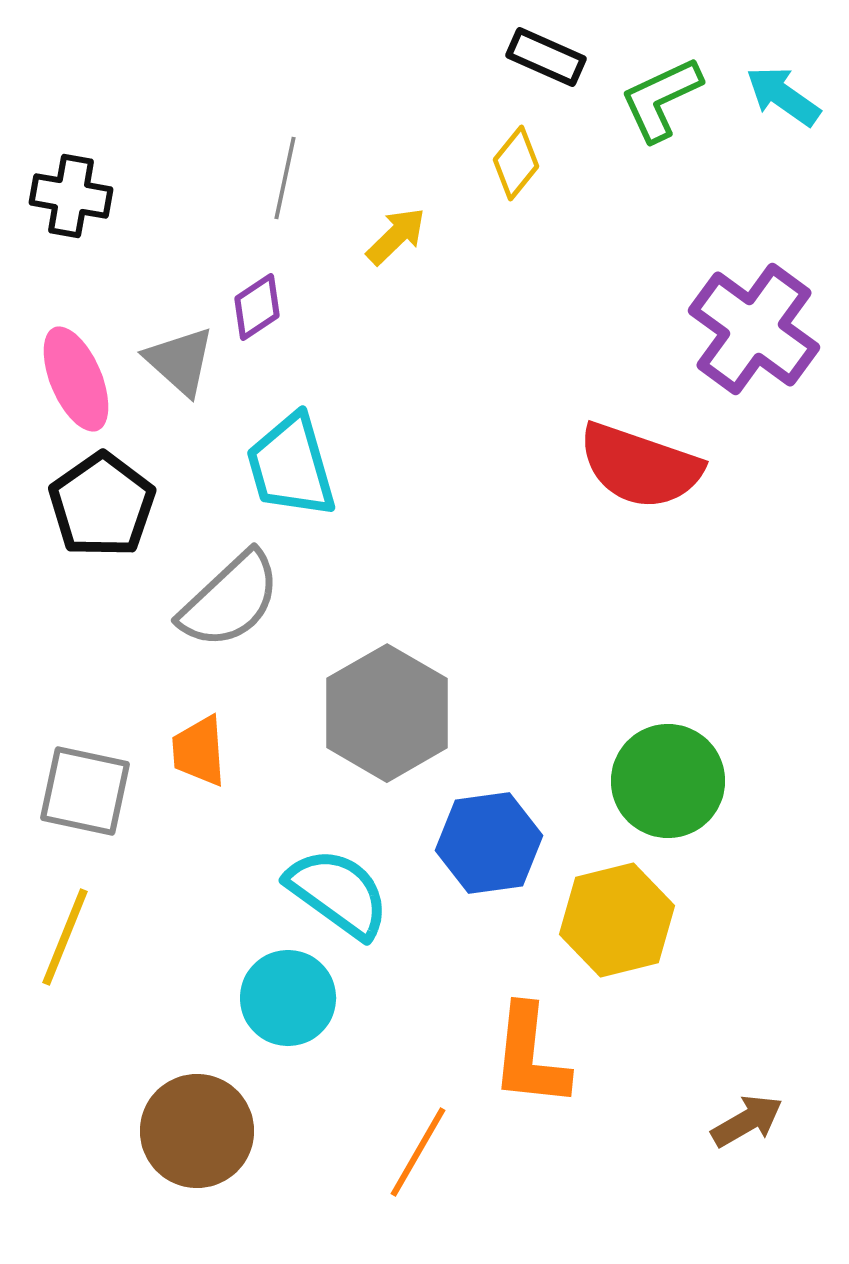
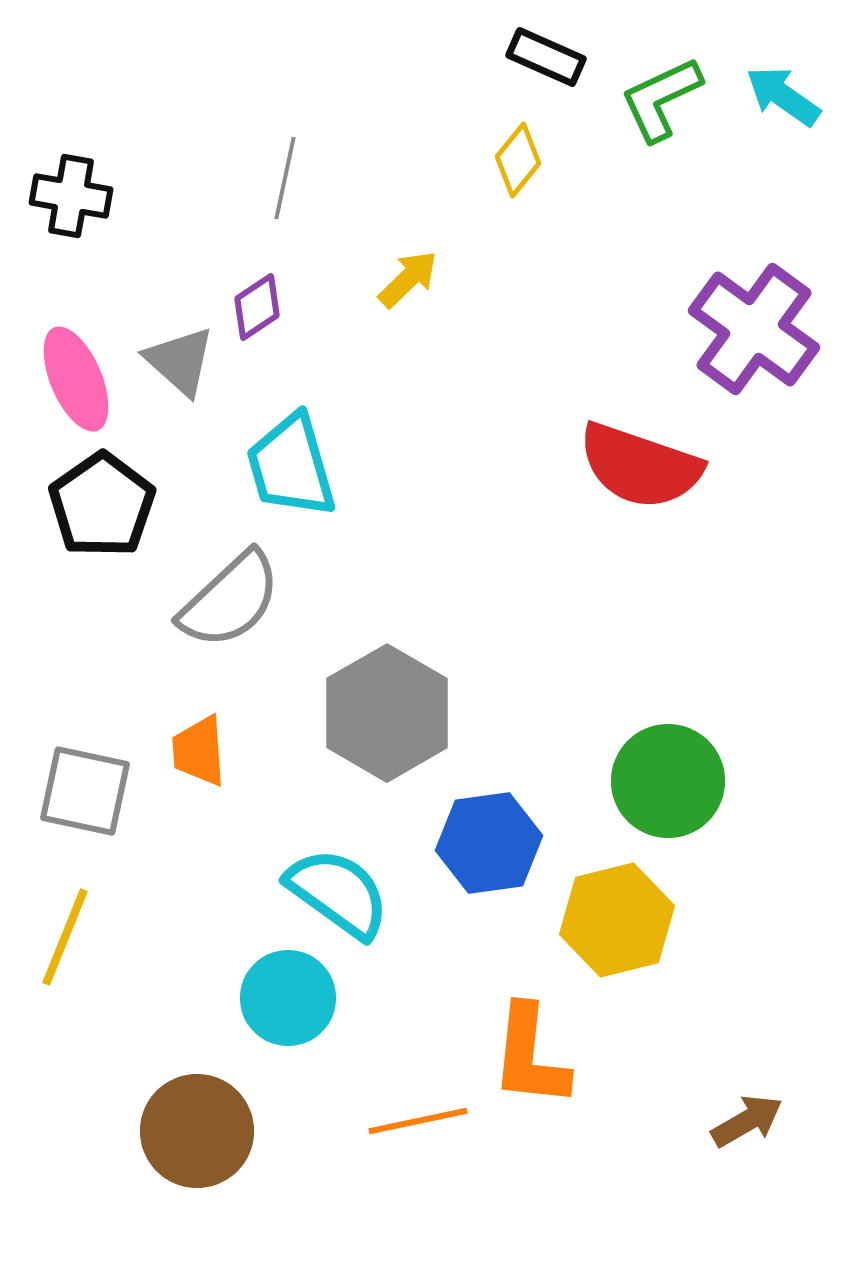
yellow diamond: moved 2 px right, 3 px up
yellow arrow: moved 12 px right, 43 px down
orange line: moved 31 px up; rotated 48 degrees clockwise
